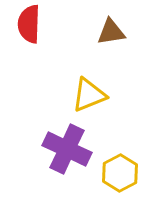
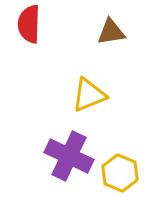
purple cross: moved 2 px right, 7 px down
yellow hexagon: rotated 9 degrees counterclockwise
